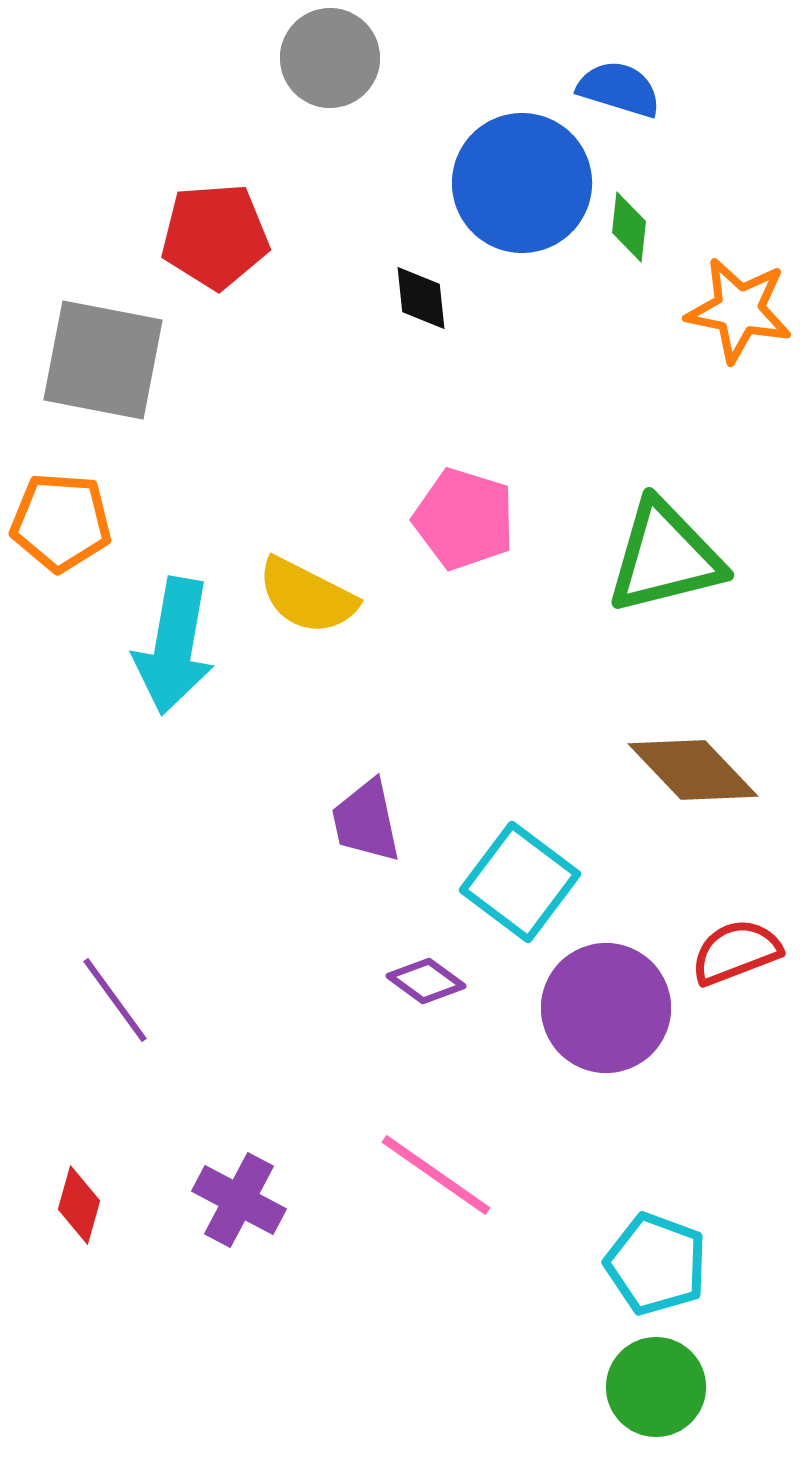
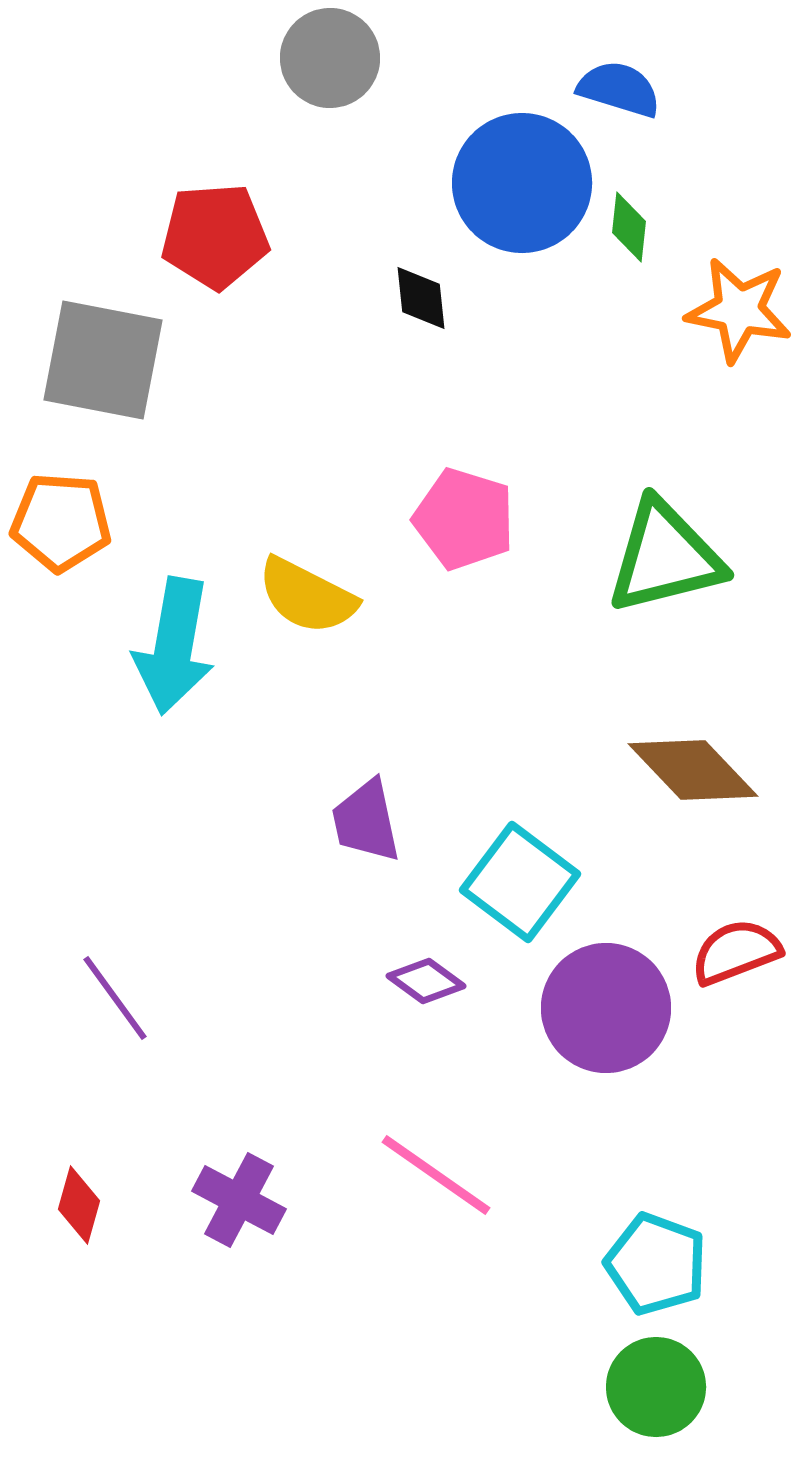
purple line: moved 2 px up
